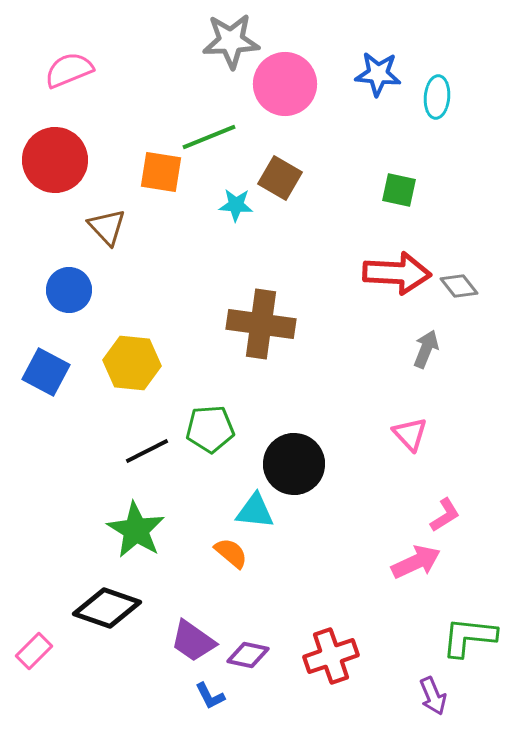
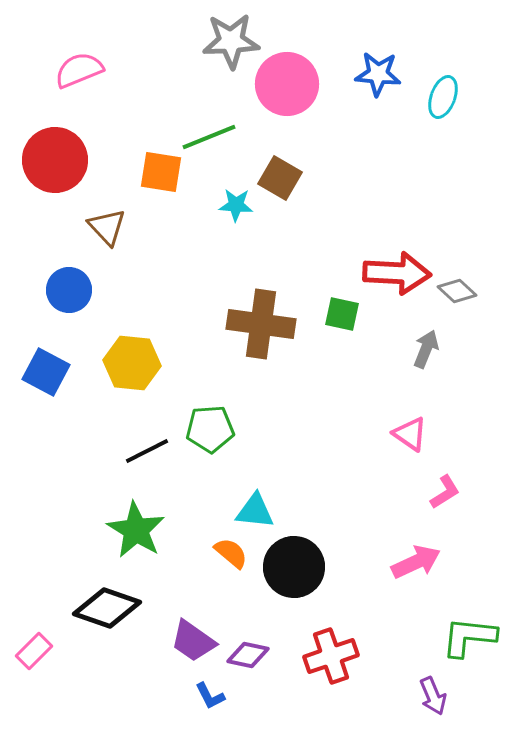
pink semicircle: moved 10 px right
pink circle: moved 2 px right
cyan ellipse: moved 6 px right; rotated 15 degrees clockwise
green square: moved 57 px left, 124 px down
gray diamond: moved 2 px left, 5 px down; rotated 9 degrees counterclockwise
pink triangle: rotated 12 degrees counterclockwise
black circle: moved 103 px down
pink L-shape: moved 23 px up
